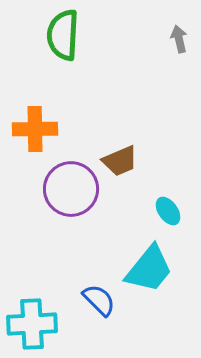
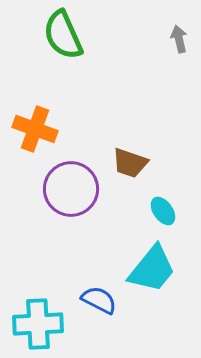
green semicircle: rotated 27 degrees counterclockwise
orange cross: rotated 21 degrees clockwise
brown trapezoid: moved 10 px right, 2 px down; rotated 42 degrees clockwise
cyan ellipse: moved 5 px left
cyan trapezoid: moved 3 px right
blue semicircle: rotated 18 degrees counterclockwise
cyan cross: moved 6 px right
